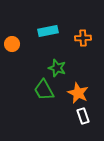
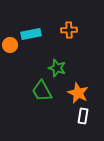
cyan rectangle: moved 17 px left, 3 px down
orange cross: moved 14 px left, 8 px up
orange circle: moved 2 px left, 1 px down
green trapezoid: moved 2 px left, 1 px down
white rectangle: rotated 28 degrees clockwise
